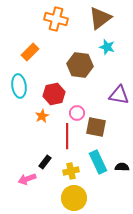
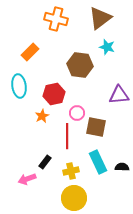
purple triangle: rotated 15 degrees counterclockwise
